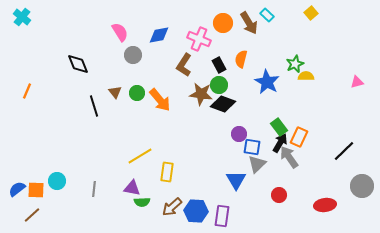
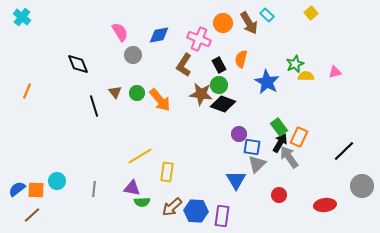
pink triangle at (357, 82): moved 22 px left, 10 px up
